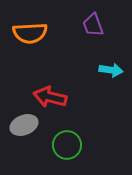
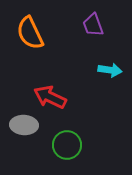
orange semicircle: rotated 68 degrees clockwise
cyan arrow: moved 1 px left
red arrow: rotated 12 degrees clockwise
gray ellipse: rotated 24 degrees clockwise
